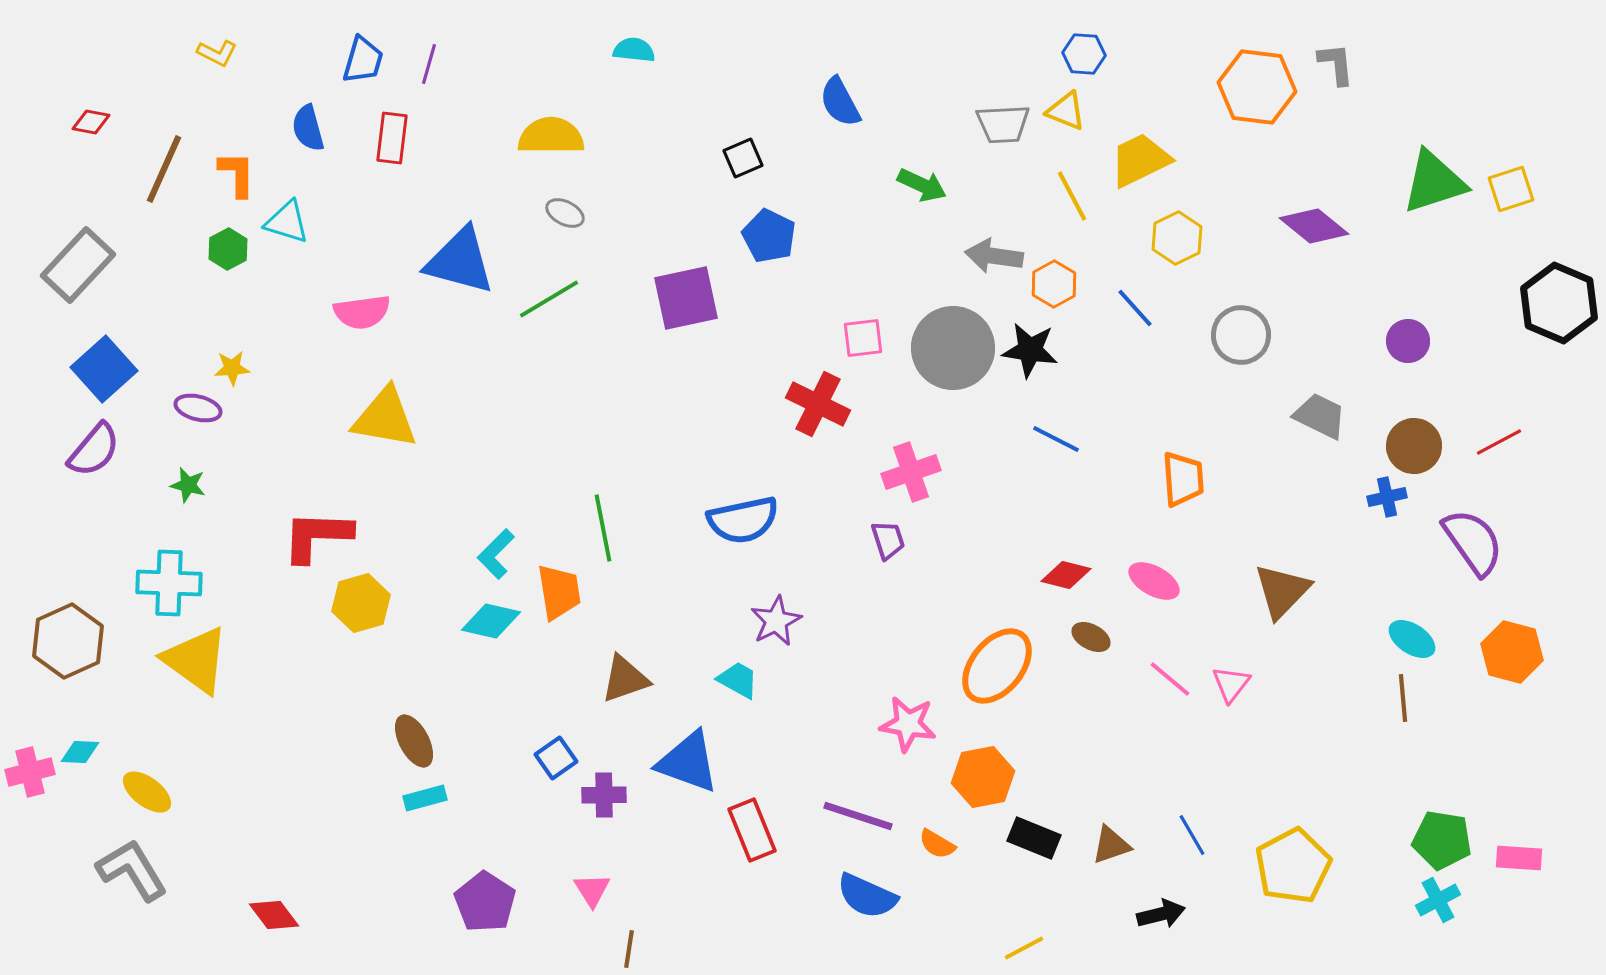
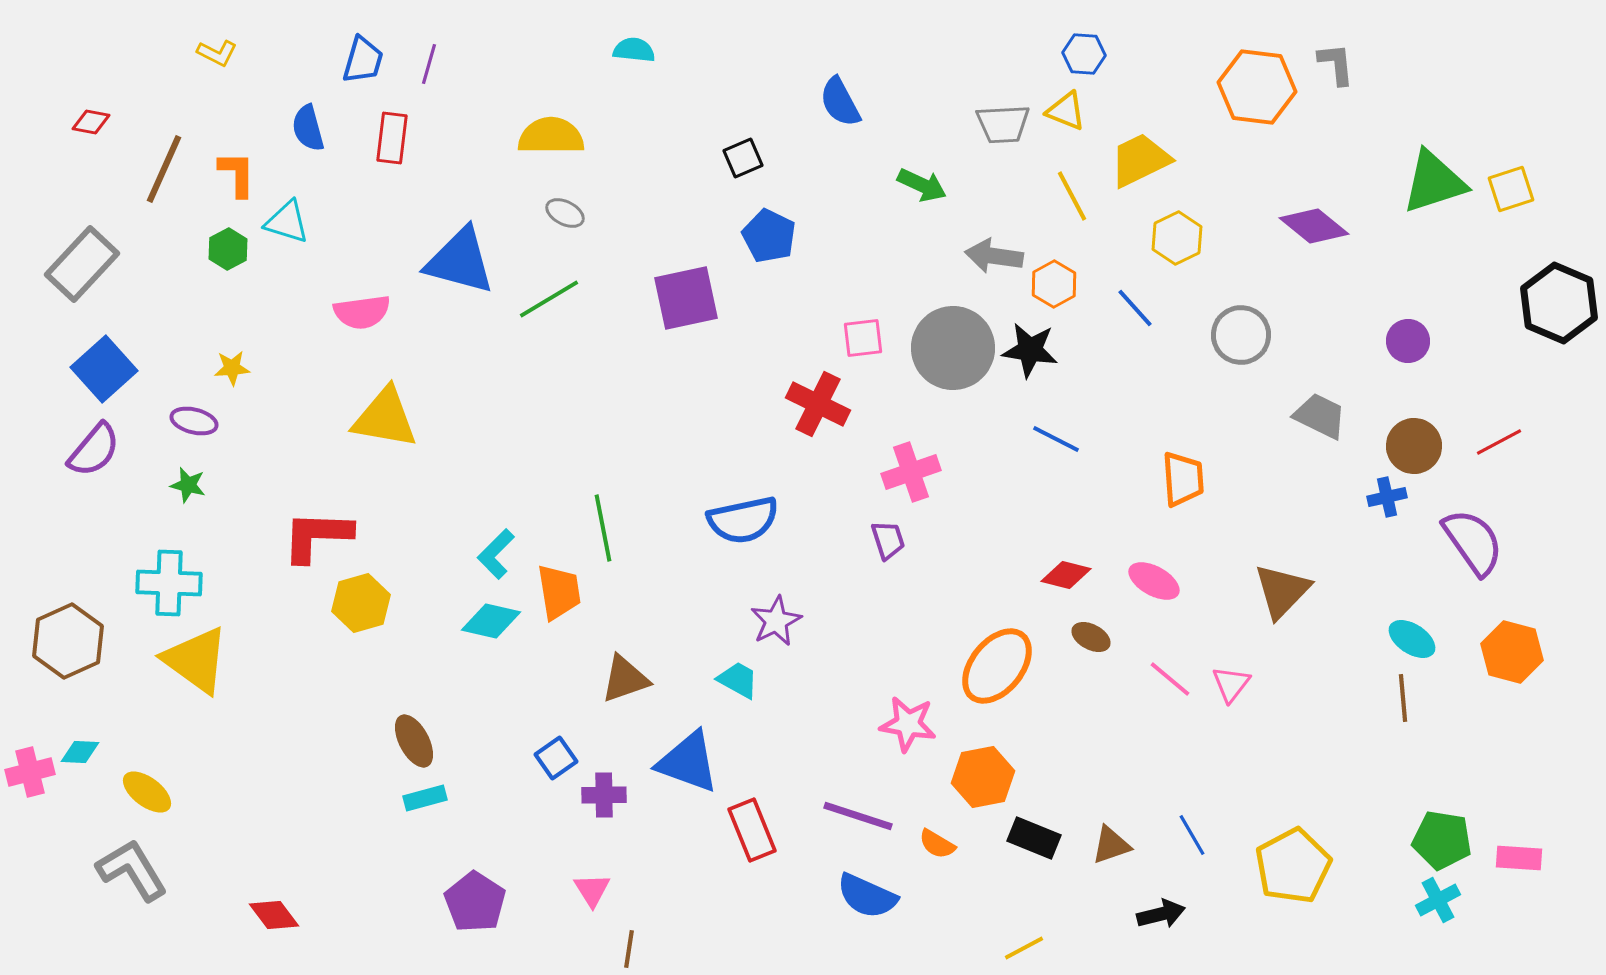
gray rectangle at (78, 265): moved 4 px right, 1 px up
purple ellipse at (198, 408): moved 4 px left, 13 px down
purple pentagon at (485, 902): moved 10 px left
